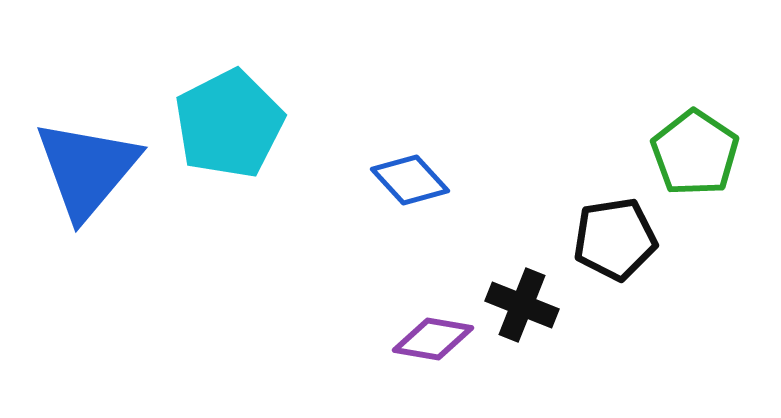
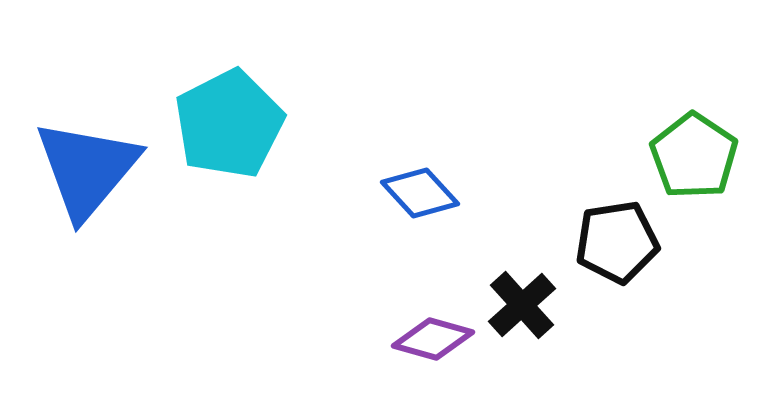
green pentagon: moved 1 px left, 3 px down
blue diamond: moved 10 px right, 13 px down
black pentagon: moved 2 px right, 3 px down
black cross: rotated 26 degrees clockwise
purple diamond: rotated 6 degrees clockwise
